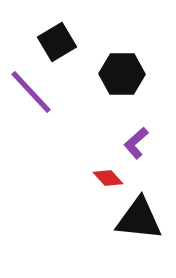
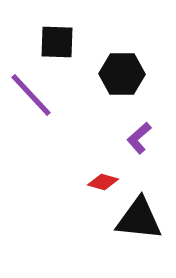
black square: rotated 33 degrees clockwise
purple line: moved 3 px down
purple L-shape: moved 3 px right, 5 px up
red diamond: moved 5 px left, 4 px down; rotated 32 degrees counterclockwise
